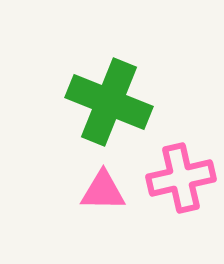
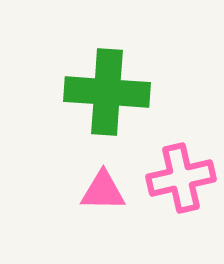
green cross: moved 2 px left, 10 px up; rotated 18 degrees counterclockwise
